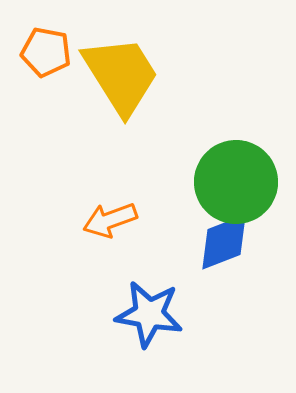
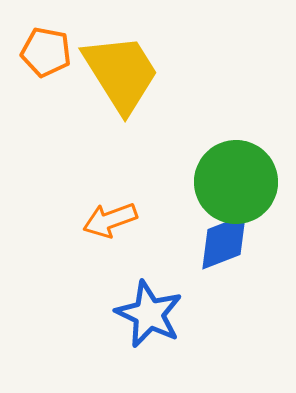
yellow trapezoid: moved 2 px up
blue star: rotated 16 degrees clockwise
